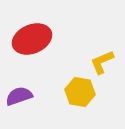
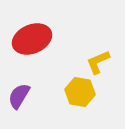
yellow L-shape: moved 4 px left
purple semicircle: rotated 40 degrees counterclockwise
